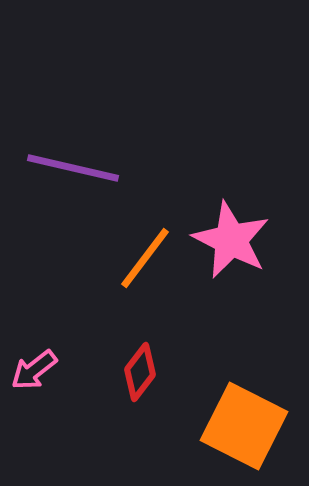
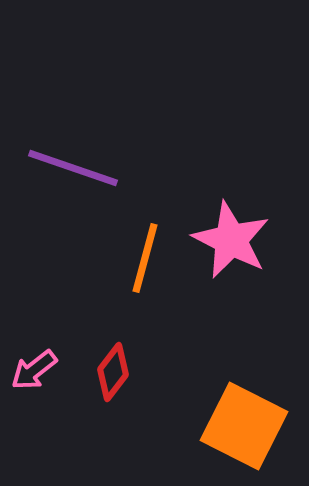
purple line: rotated 6 degrees clockwise
orange line: rotated 22 degrees counterclockwise
red diamond: moved 27 px left
